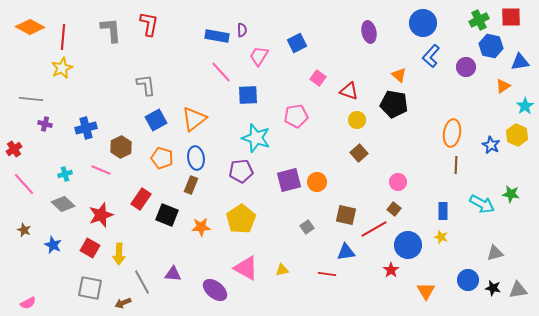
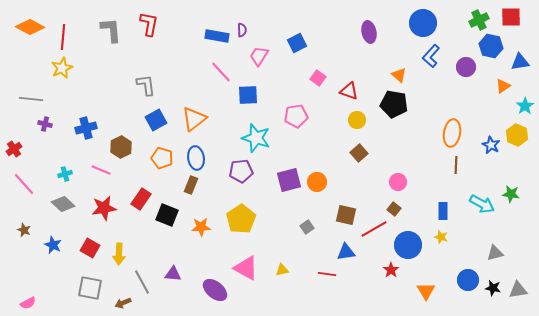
red star at (101, 215): moved 3 px right, 7 px up; rotated 10 degrees clockwise
